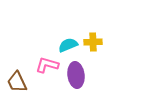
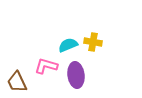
yellow cross: rotated 12 degrees clockwise
pink L-shape: moved 1 px left, 1 px down
